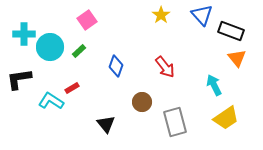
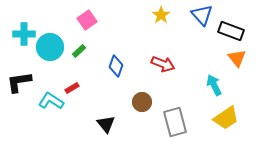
red arrow: moved 2 px left, 3 px up; rotated 30 degrees counterclockwise
black L-shape: moved 3 px down
